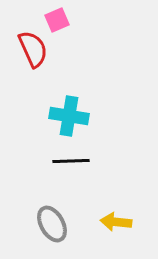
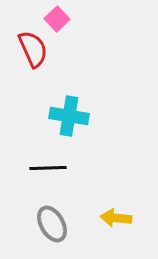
pink square: moved 1 px up; rotated 20 degrees counterclockwise
black line: moved 23 px left, 7 px down
yellow arrow: moved 4 px up
